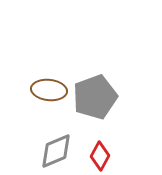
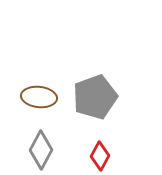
brown ellipse: moved 10 px left, 7 px down
gray diamond: moved 15 px left, 1 px up; rotated 39 degrees counterclockwise
